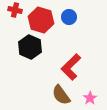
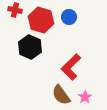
pink star: moved 5 px left, 1 px up
